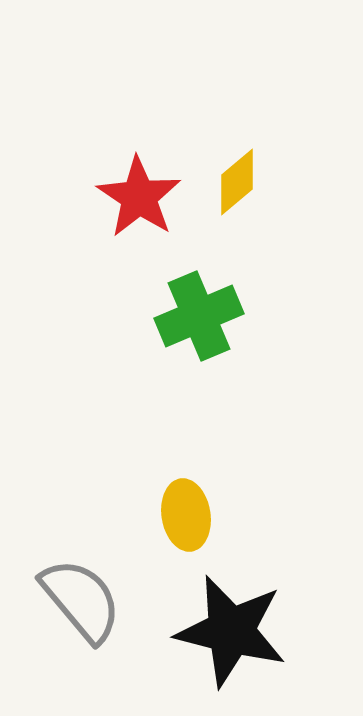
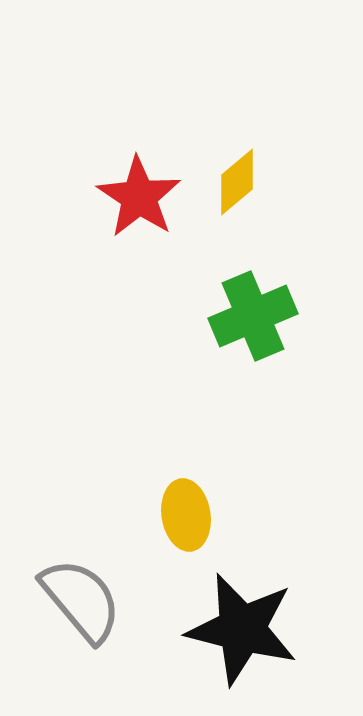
green cross: moved 54 px right
black star: moved 11 px right, 2 px up
